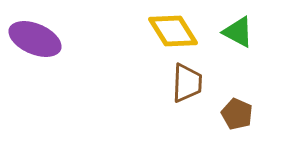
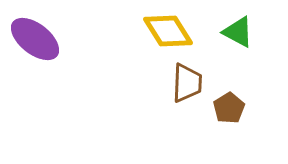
yellow diamond: moved 5 px left
purple ellipse: rotated 15 degrees clockwise
brown pentagon: moved 8 px left, 6 px up; rotated 16 degrees clockwise
